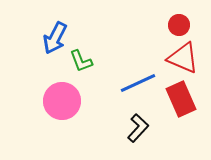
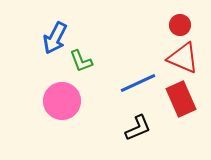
red circle: moved 1 px right
black L-shape: rotated 24 degrees clockwise
